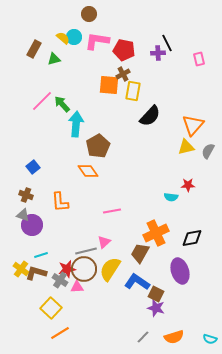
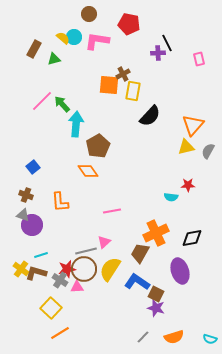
red pentagon at (124, 50): moved 5 px right, 26 px up
